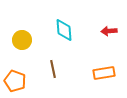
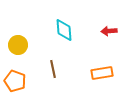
yellow circle: moved 4 px left, 5 px down
orange rectangle: moved 2 px left
